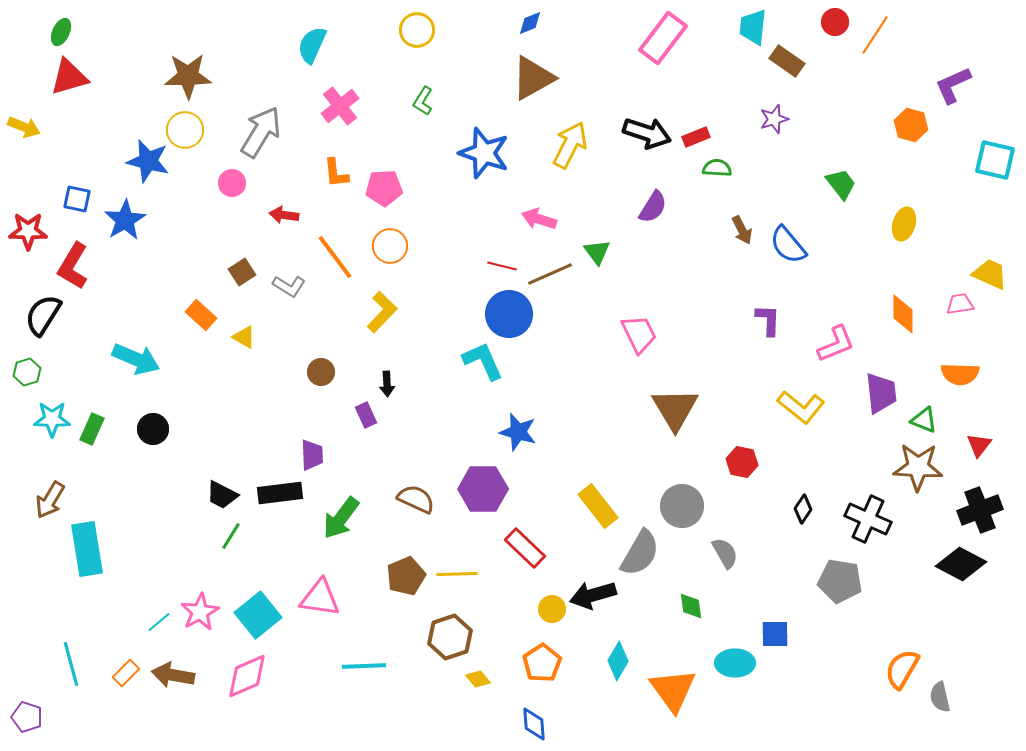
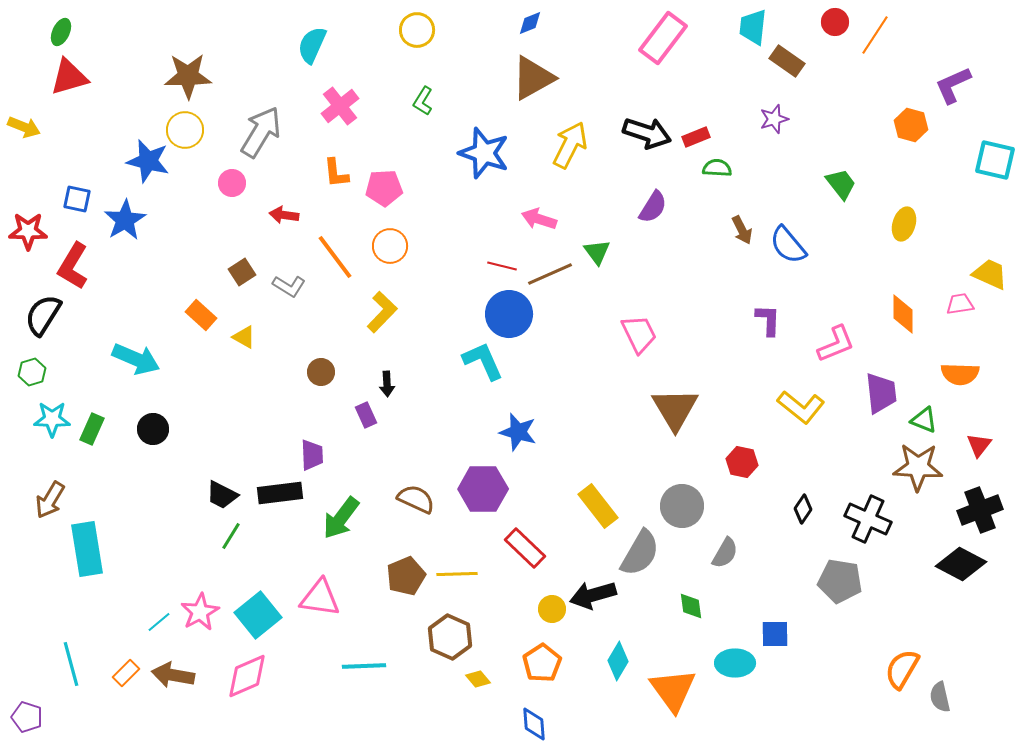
green hexagon at (27, 372): moved 5 px right
gray semicircle at (725, 553): rotated 60 degrees clockwise
brown hexagon at (450, 637): rotated 18 degrees counterclockwise
